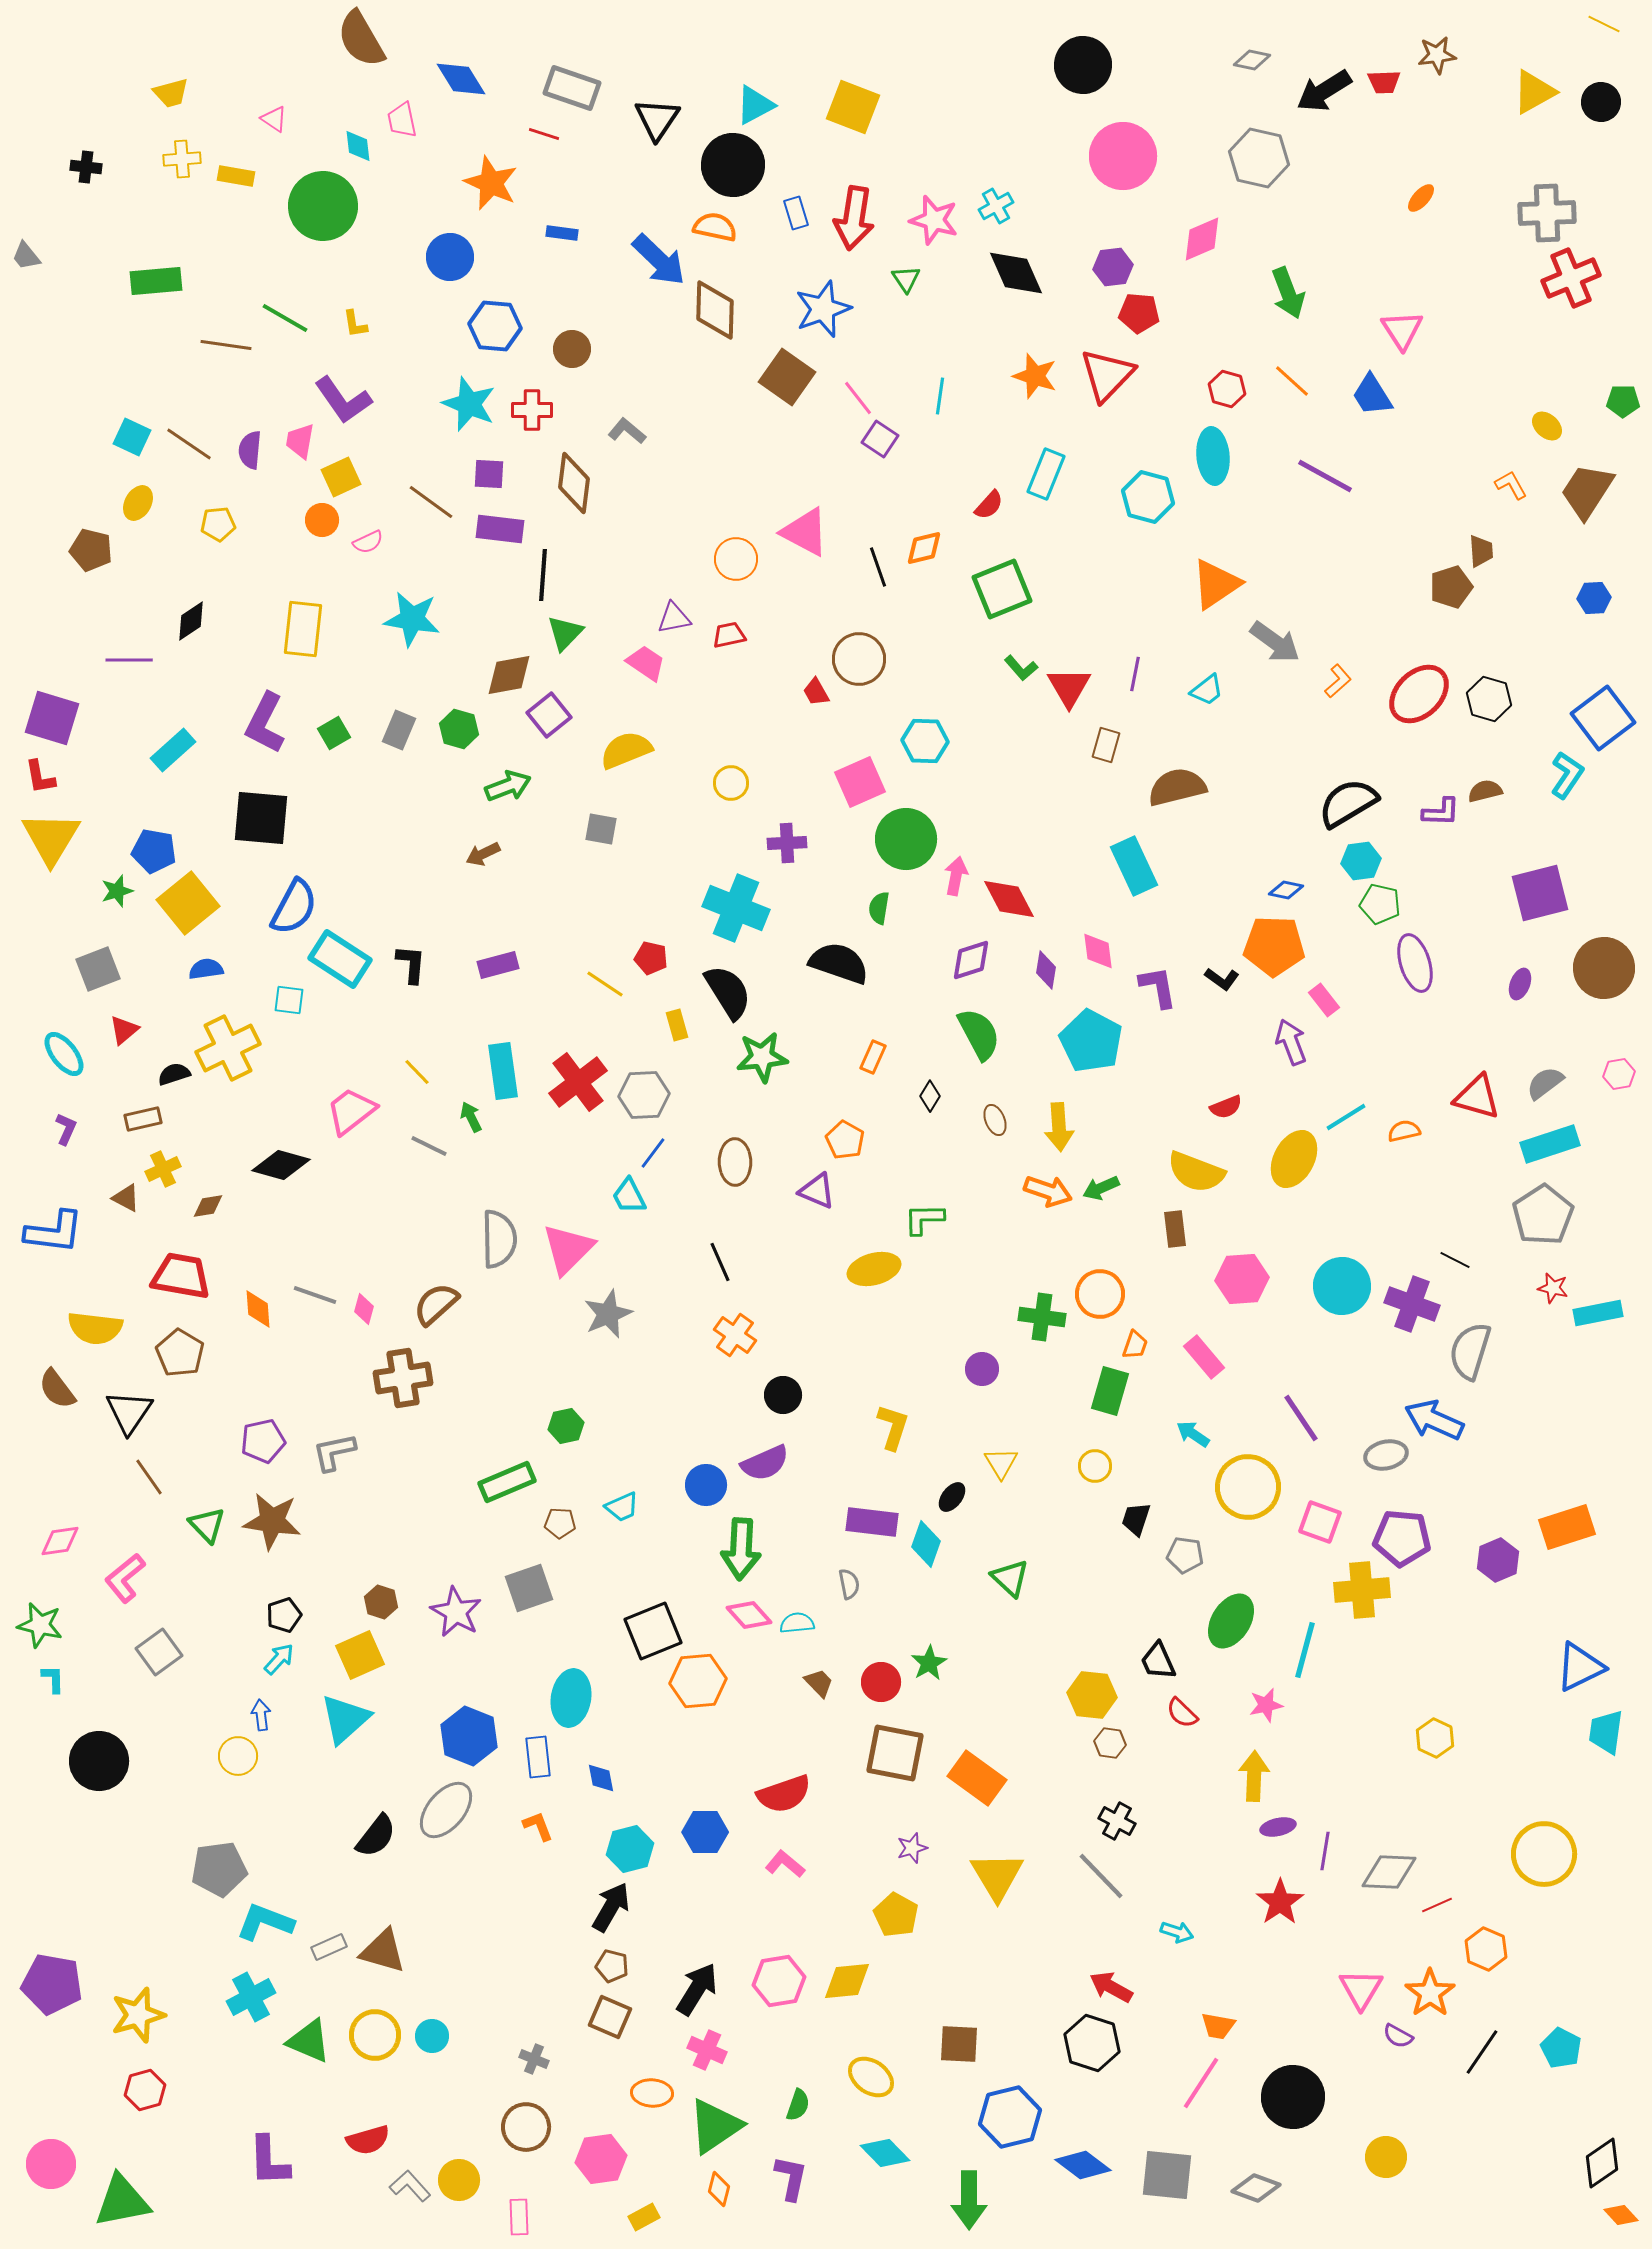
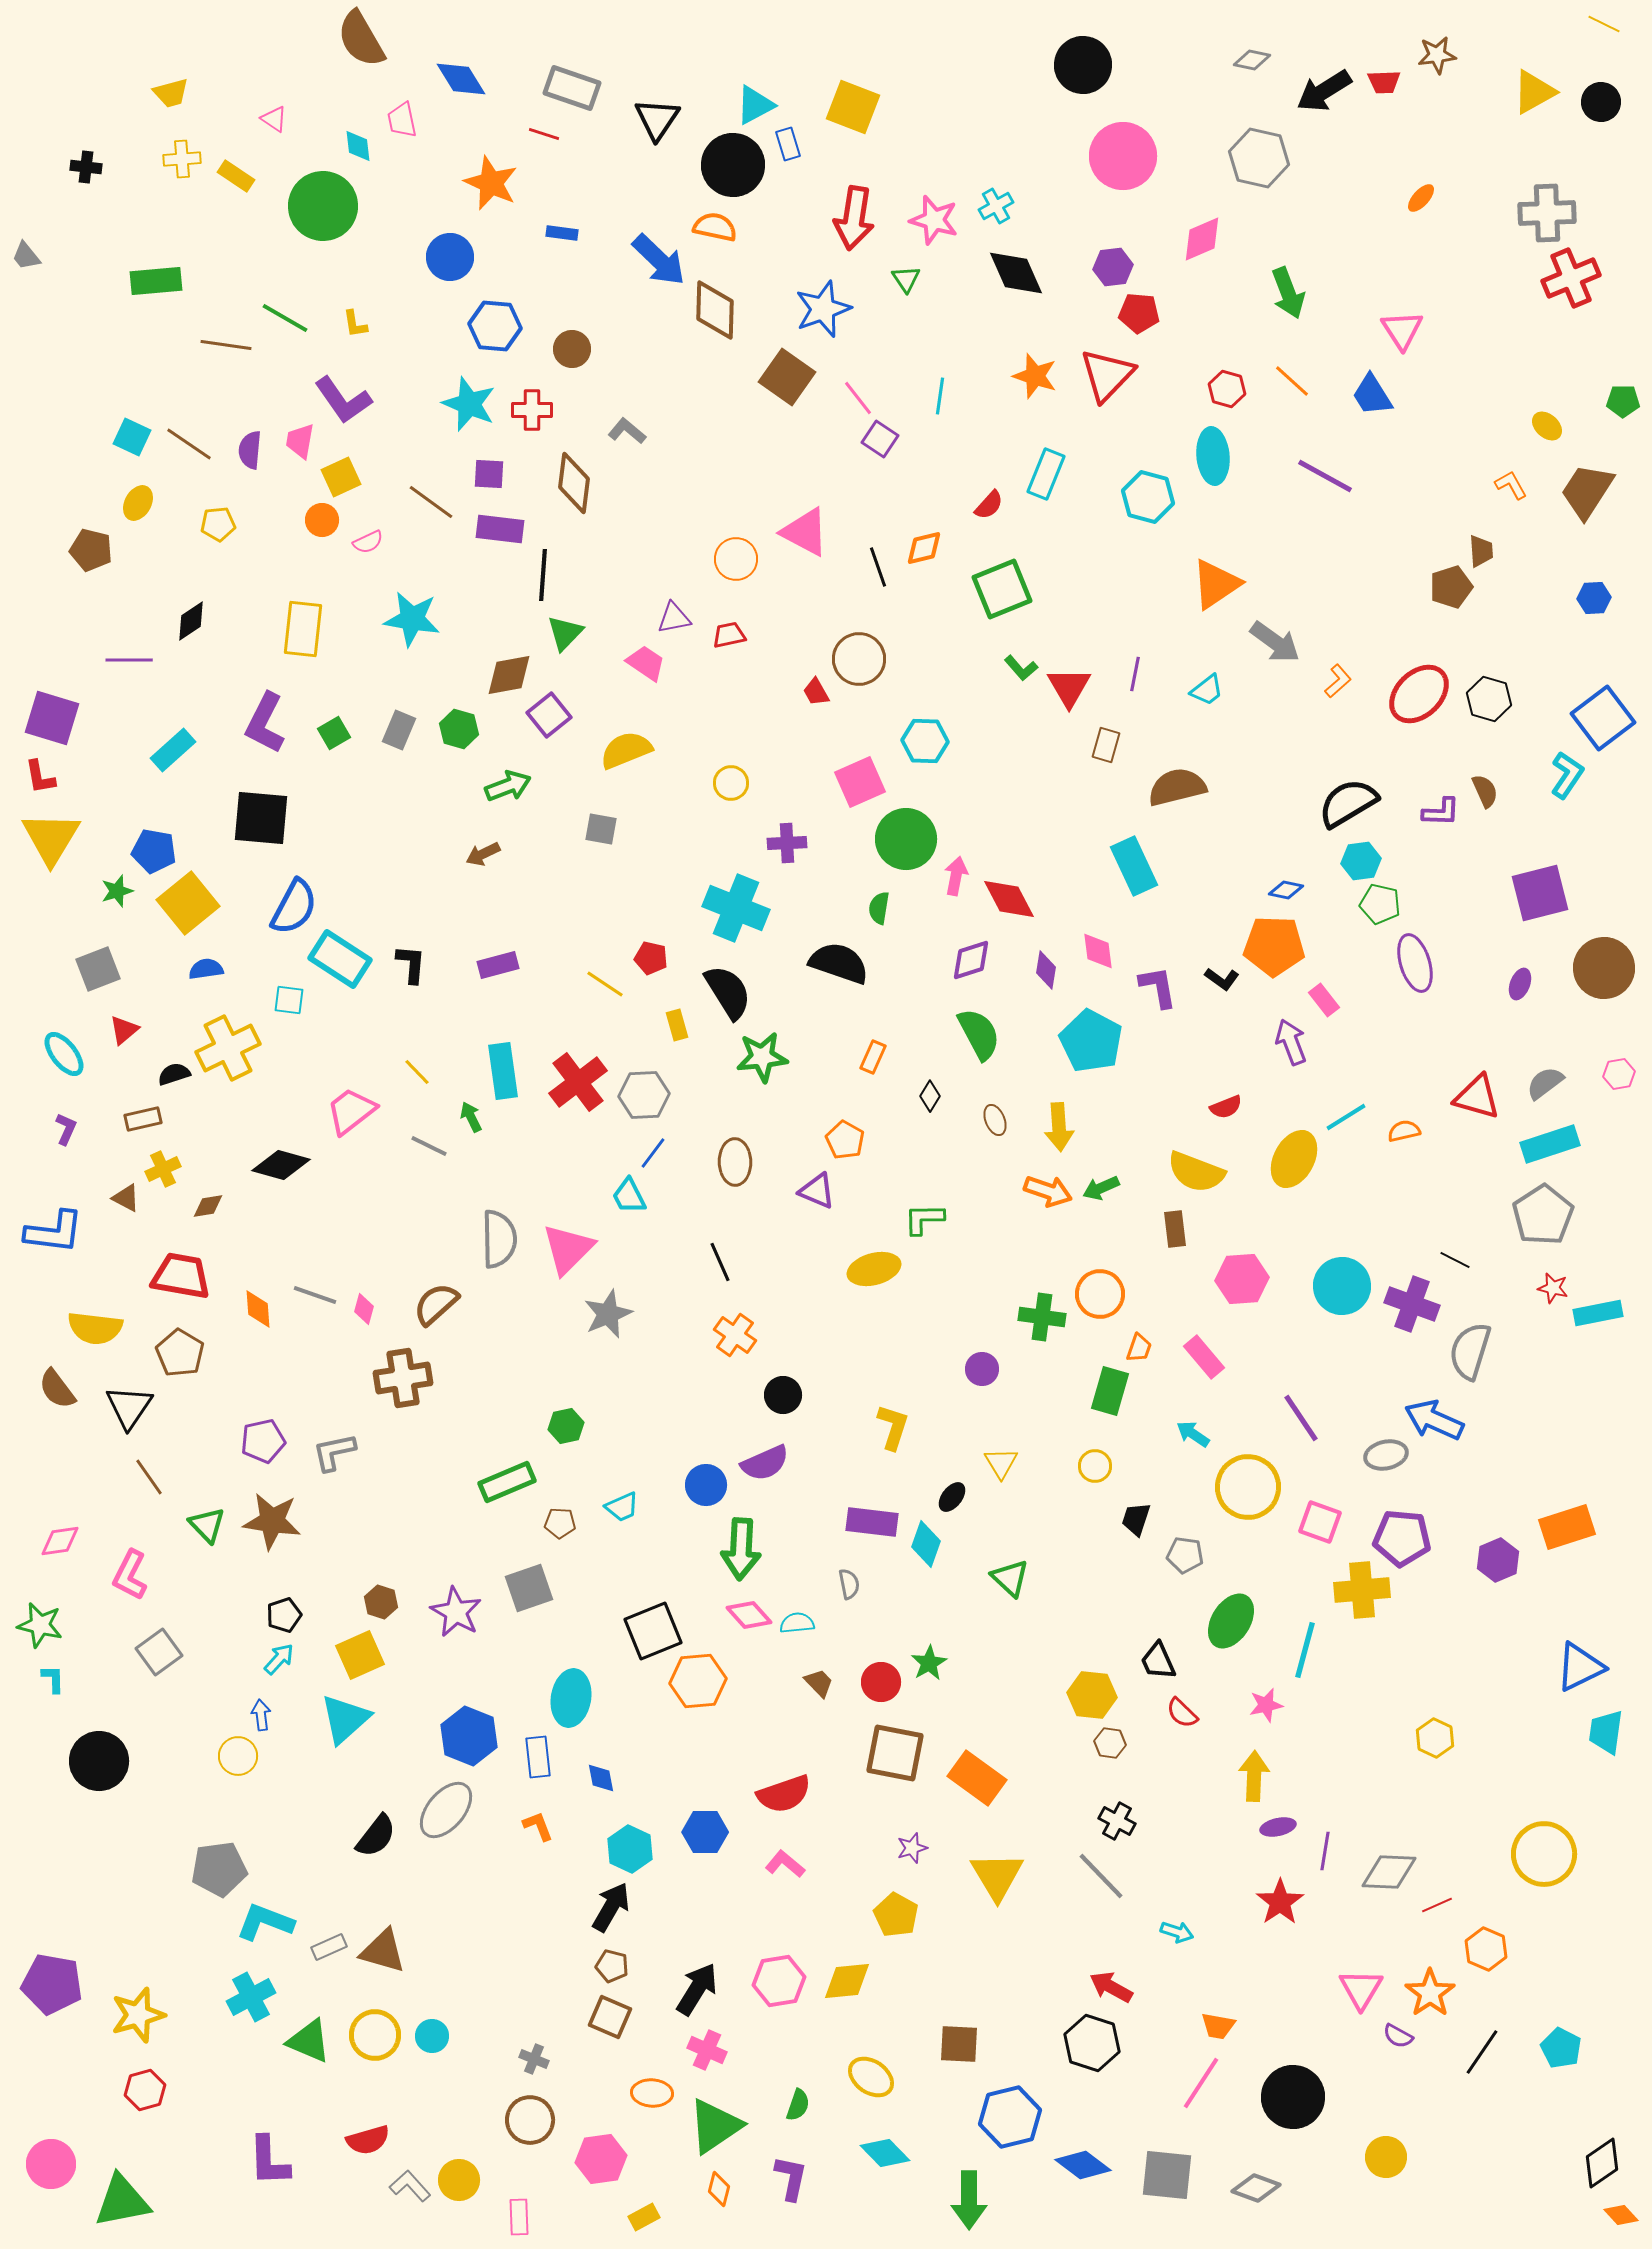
yellow rectangle at (236, 176): rotated 24 degrees clockwise
blue rectangle at (796, 213): moved 8 px left, 69 px up
brown semicircle at (1485, 791): rotated 80 degrees clockwise
orange trapezoid at (1135, 1345): moved 4 px right, 3 px down
black triangle at (129, 1412): moved 5 px up
pink L-shape at (125, 1578): moved 5 px right, 3 px up; rotated 24 degrees counterclockwise
cyan hexagon at (630, 1849): rotated 21 degrees counterclockwise
brown circle at (526, 2127): moved 4 px right, 7 px up
